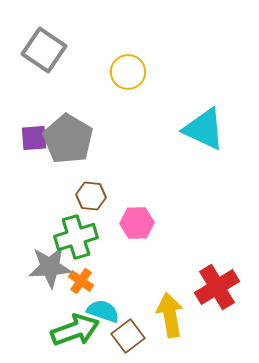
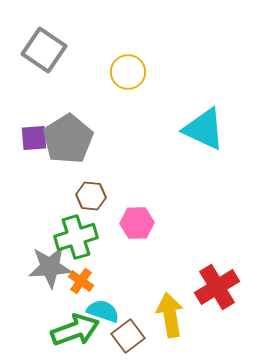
gray pentagon: rotated 9 degrees clockwise
